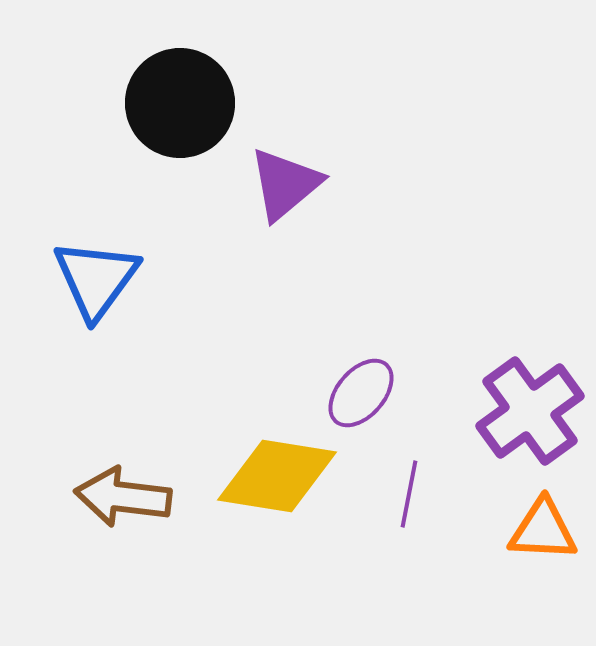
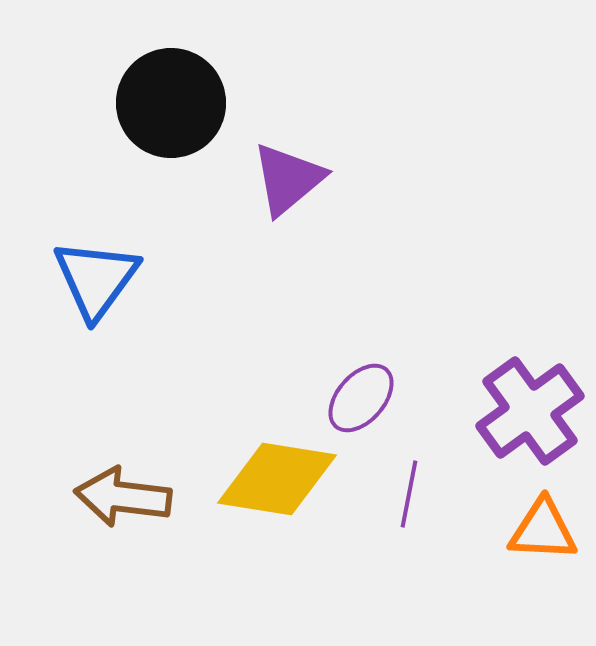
black circle: moved 9 px left
purple triangle: moved 3 px right, 5 px up
purple ellipse: moved 5 px down
yellow diamond: moved 3 px down
